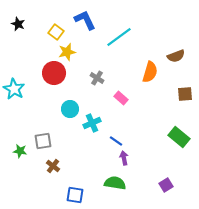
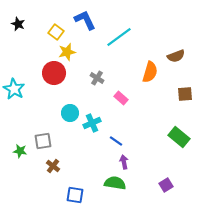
cyan circle: moved 4 px down
purple arrow: moved 4 px down
